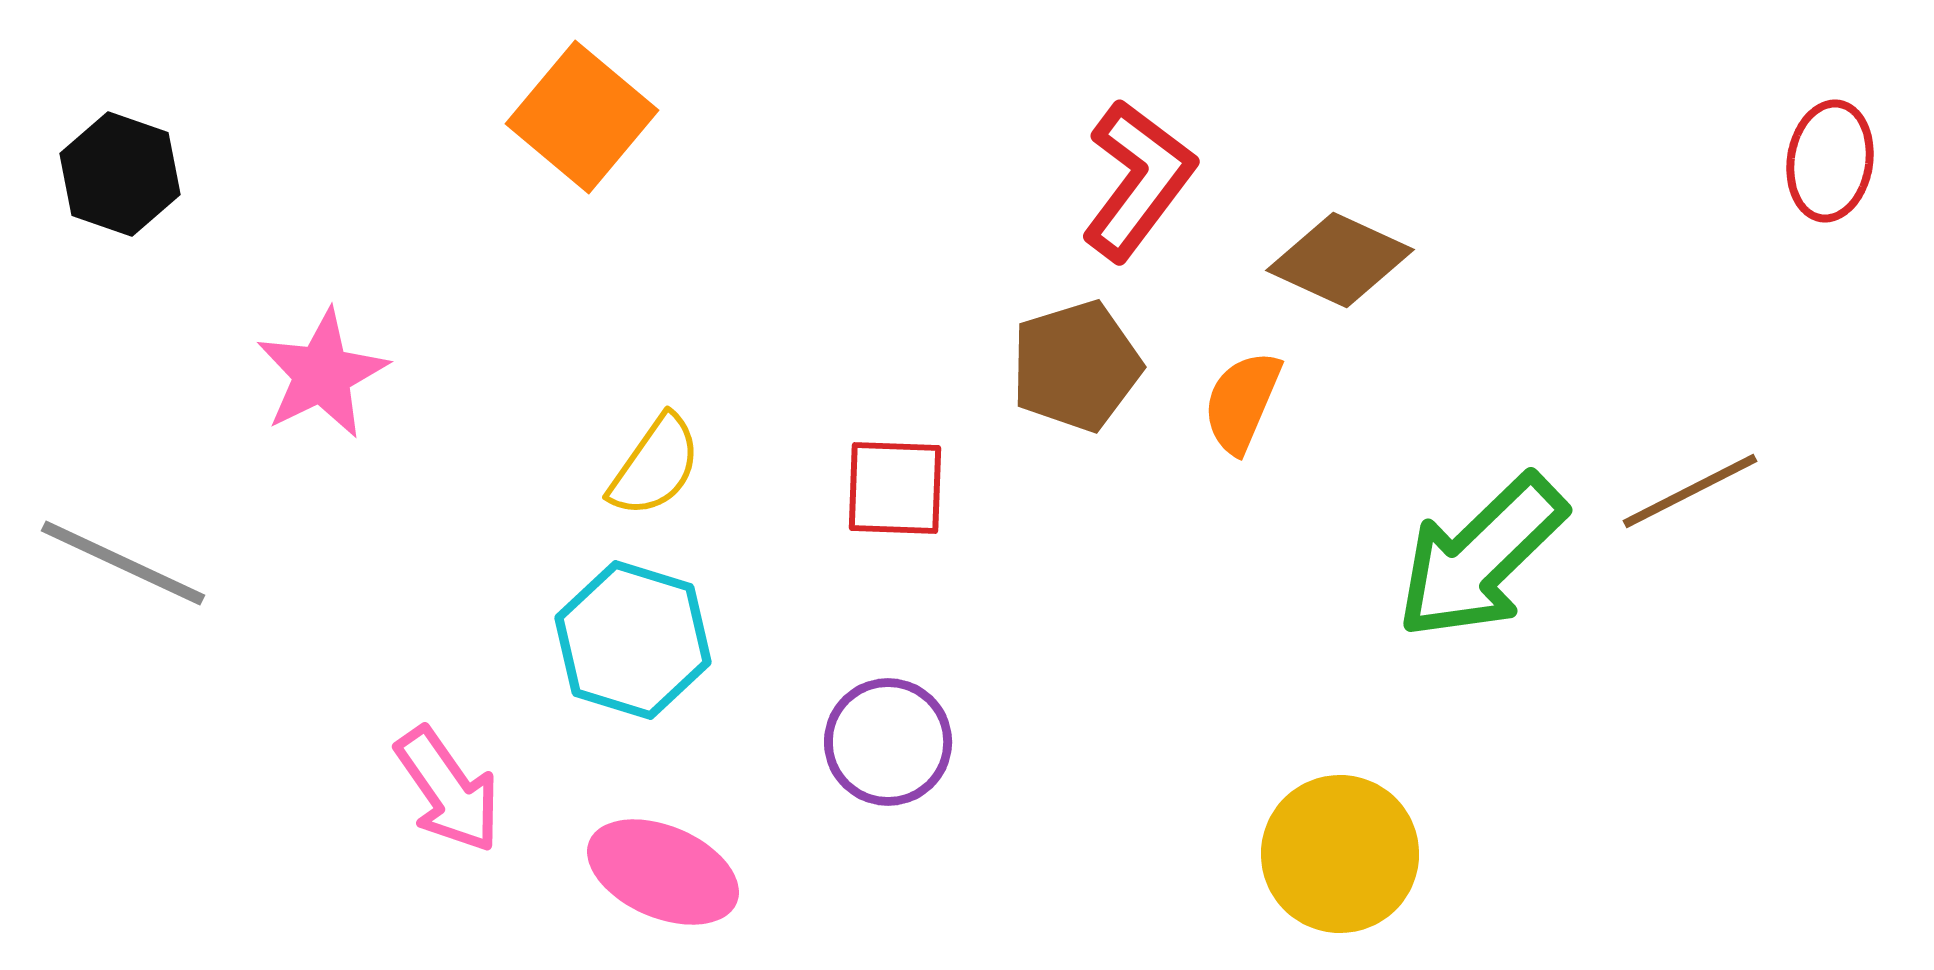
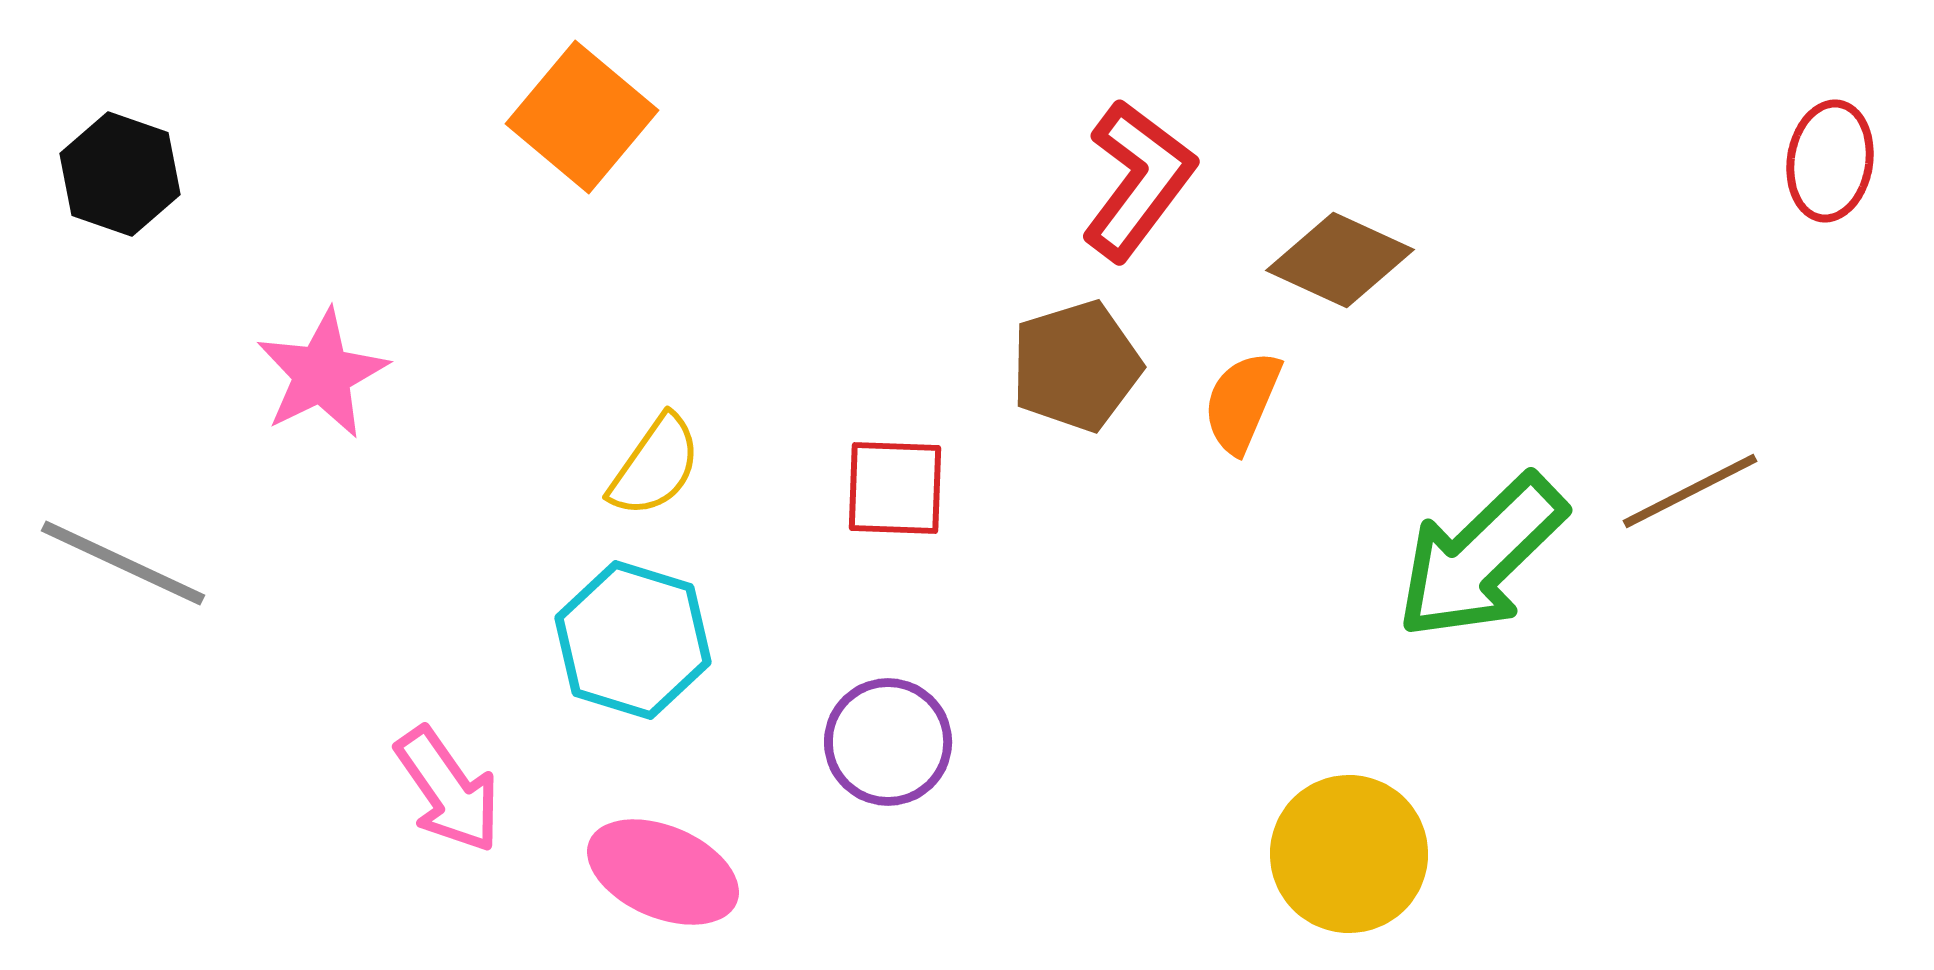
yellow circle: moved 9 px right
